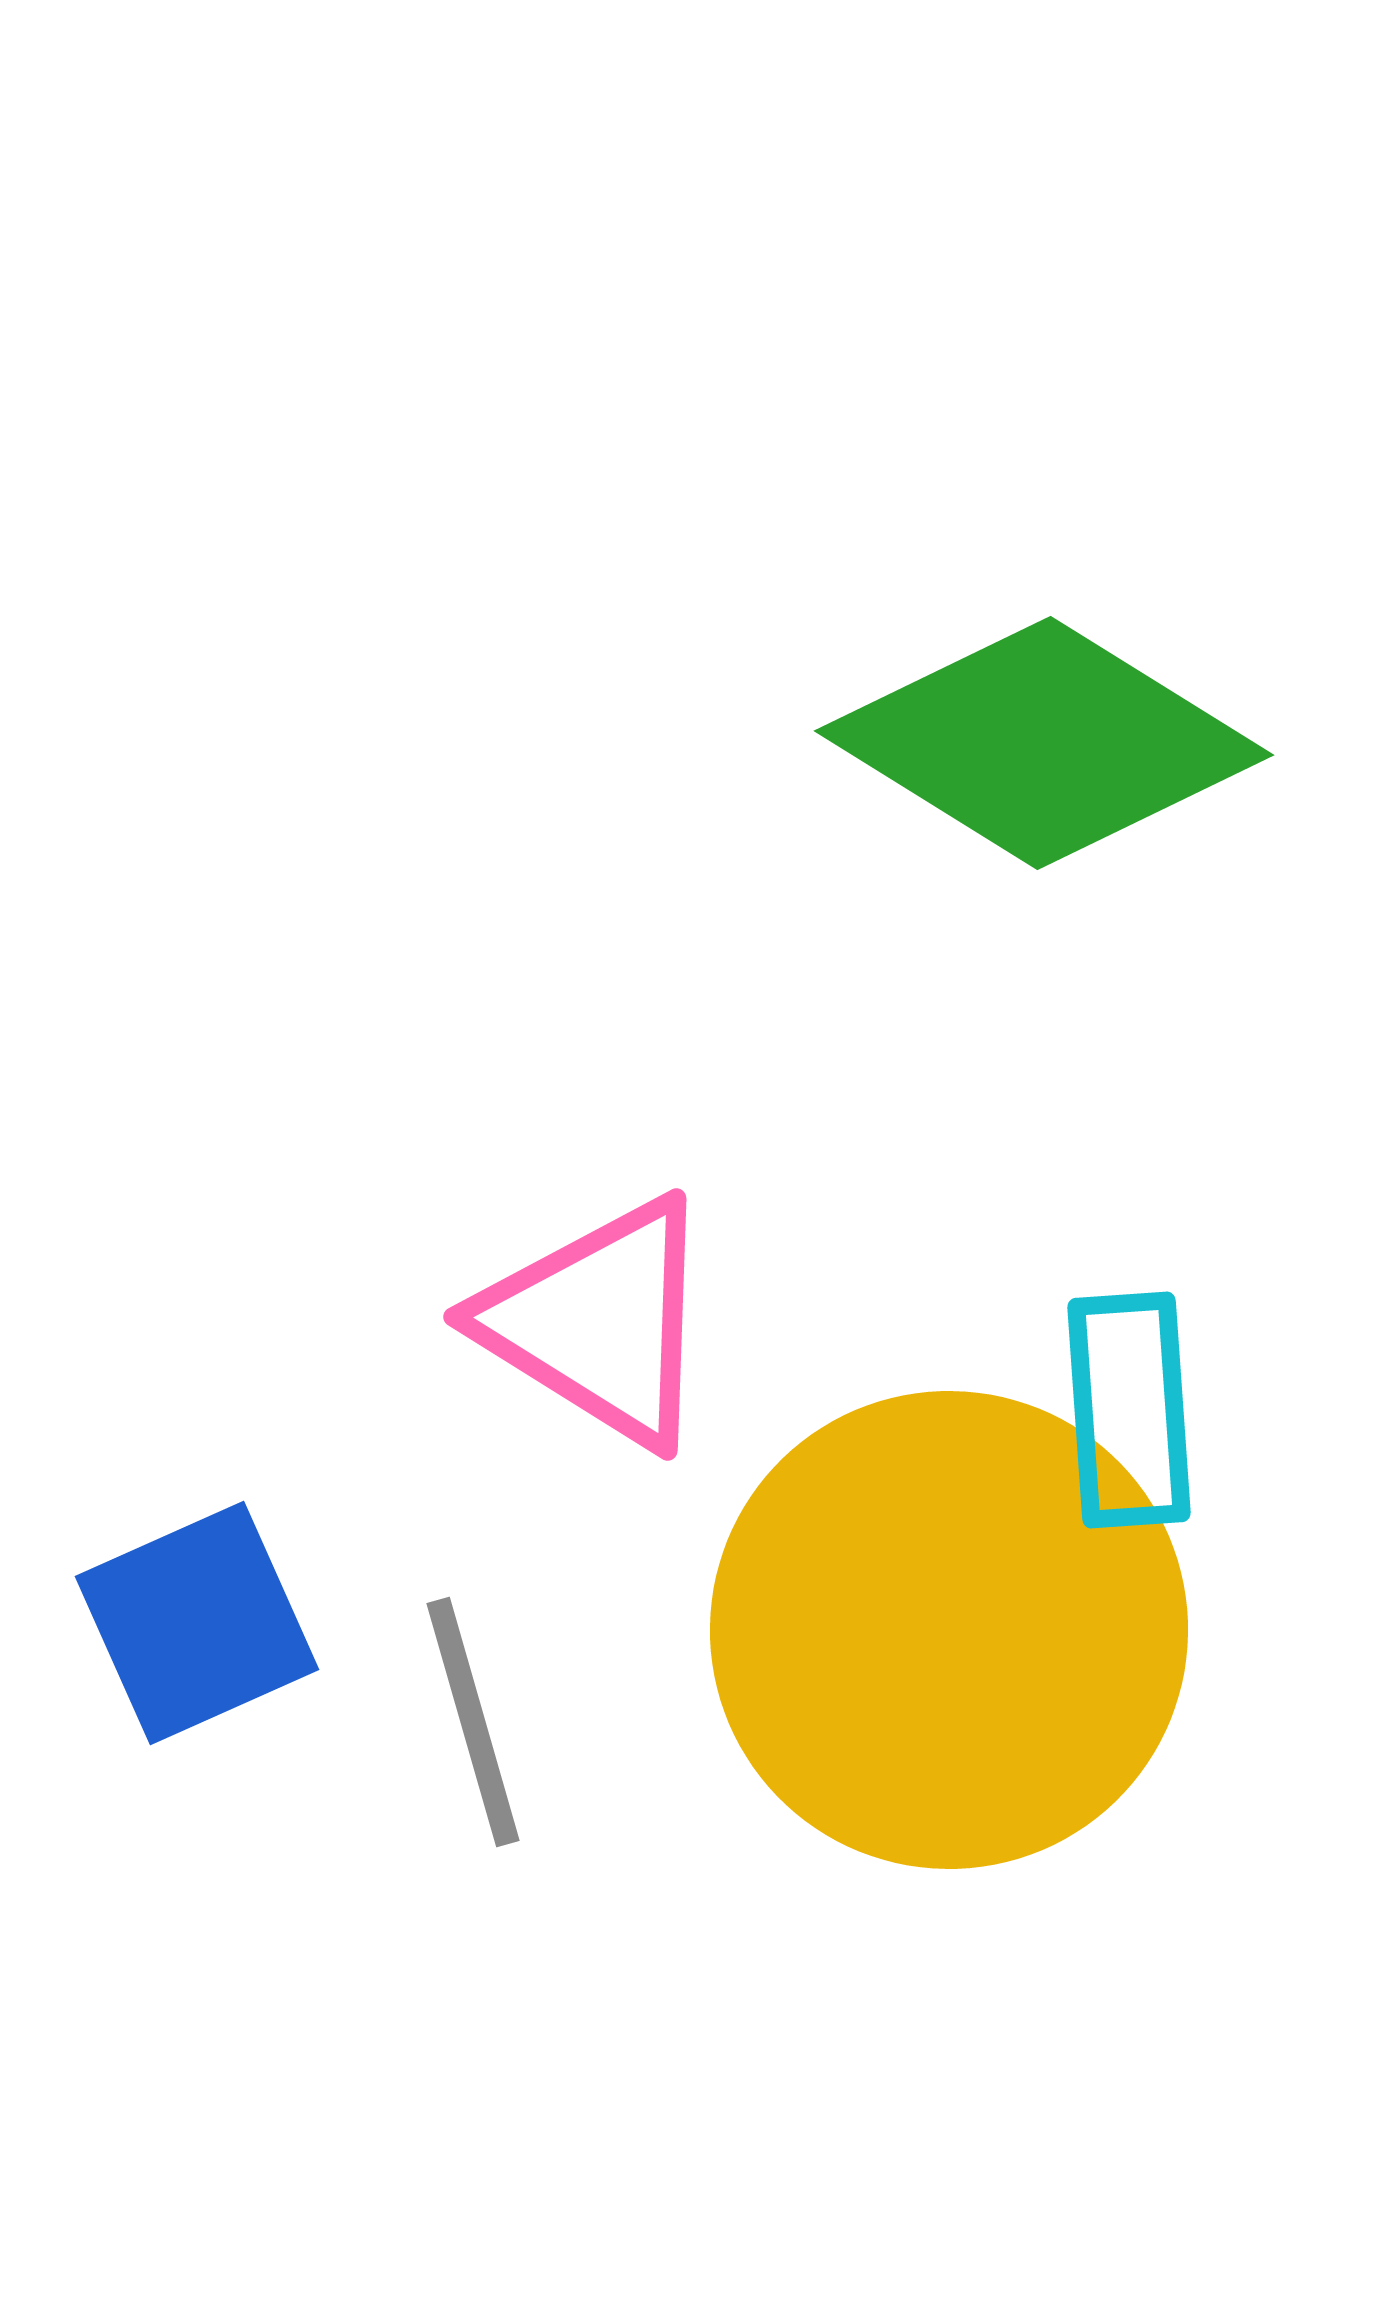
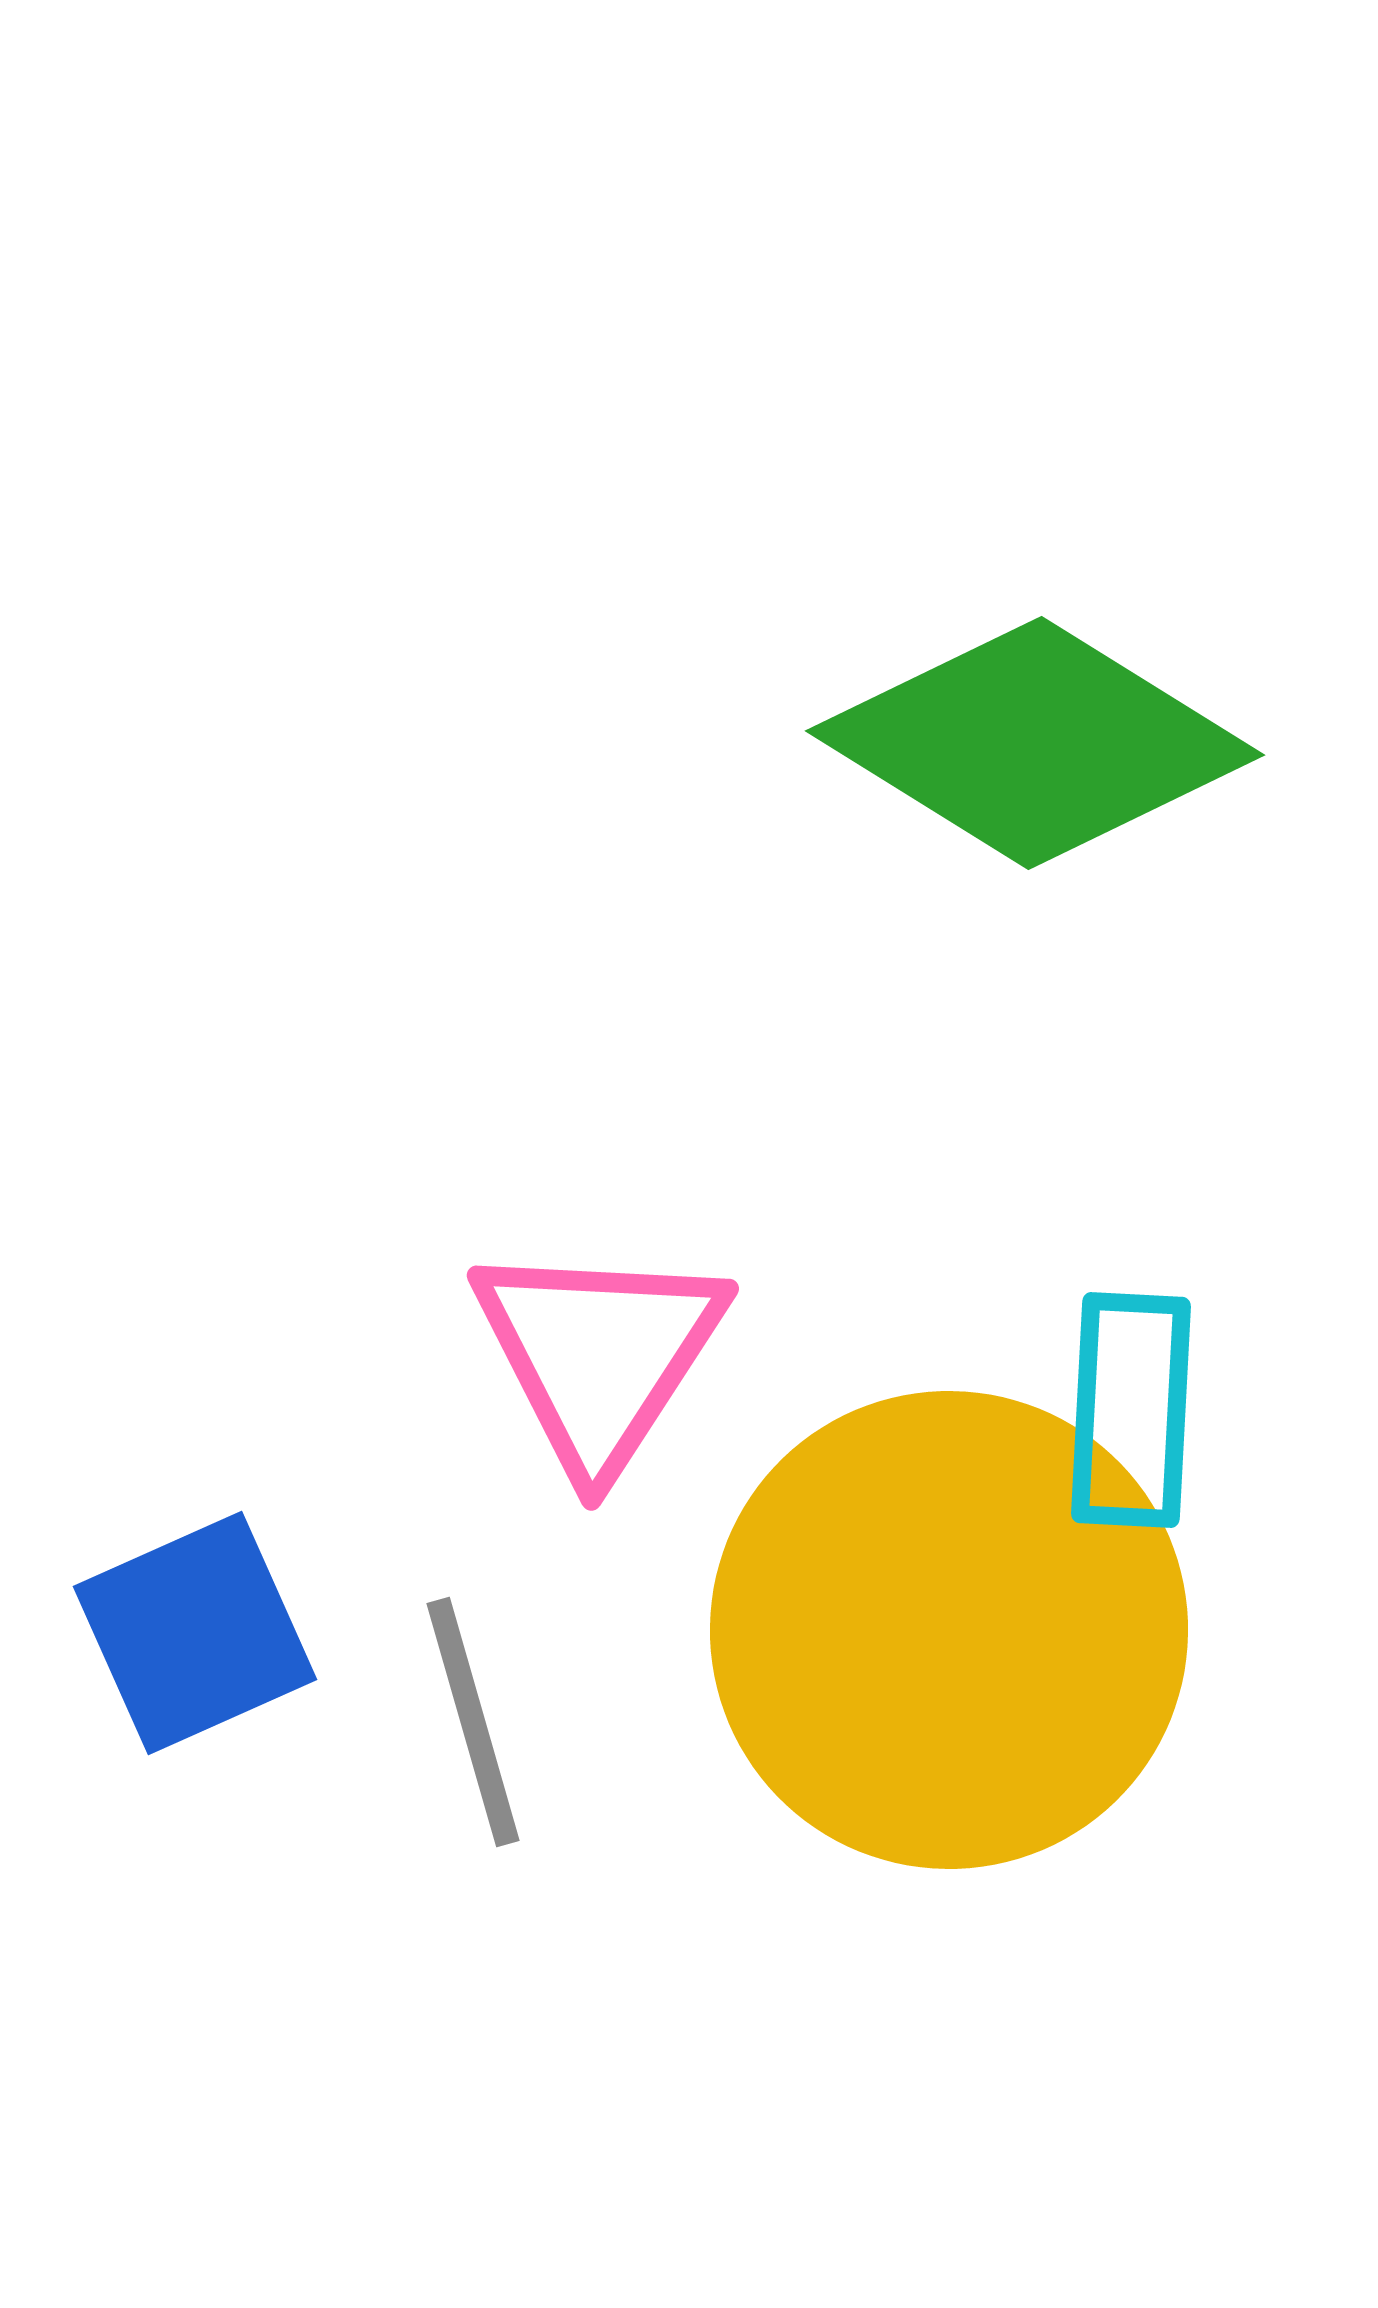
green diamond: moved 9 px left
pink triangle: moved 33 px down; rotated 31 degrees clockwise
cyan rectangle: moved 2 px right; rotated 7 degrees clockwise
blue square: moved 2 px left, 10 px down
